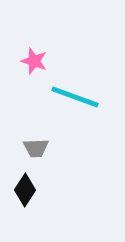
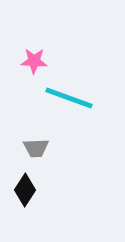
pink star: rotated 16 degrees counterclockwise
cyan line: moved 6 px left, 1 px down
